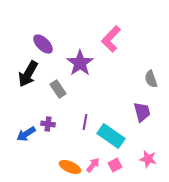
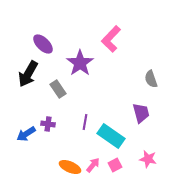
purple trapezoid: moved 1 px left, 1 px down
